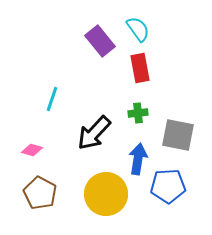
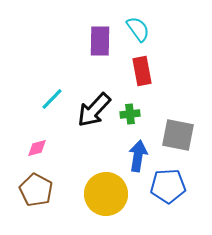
purple rectangle: rotated 40 degrees clockwise
red rectangle: moved 2 px right, 3 px down
cyan line: rotated 25 degrees clockwise
green cross: moved 8 px left, 1 px down
black arrow: moved 23 px up
pink diamond: moved 5 px right, 2 px up; rotated 30 degrees counterclockwise
blue arrow: moved 3 px up
brown pentagon: moved 4 px left, 3 px up
